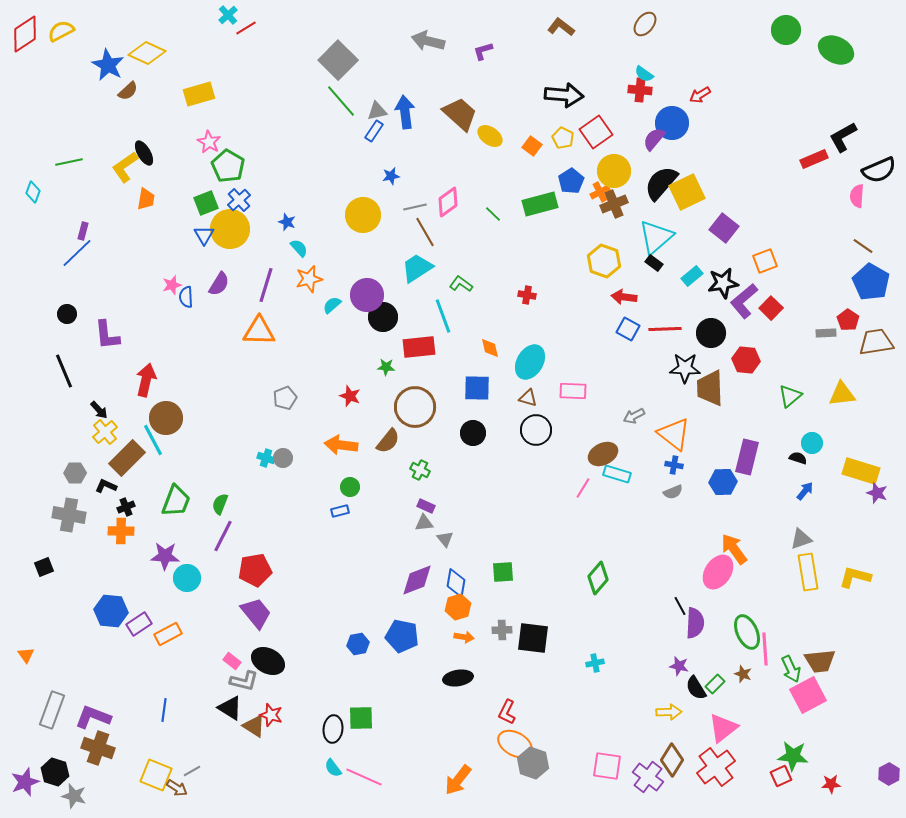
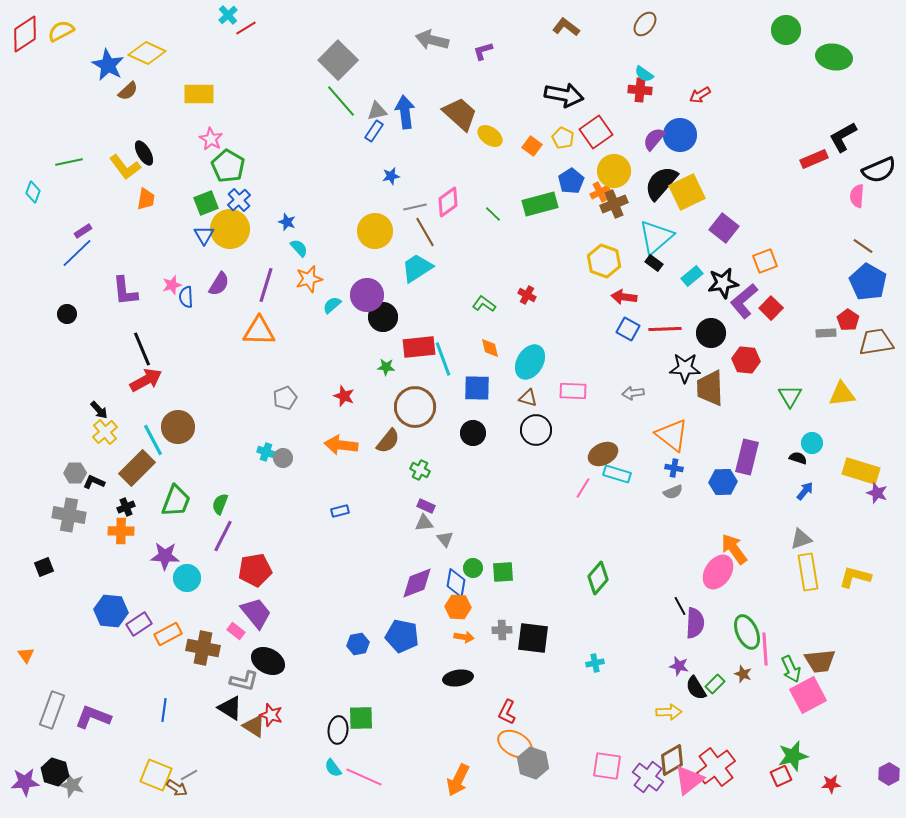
brown L-shape at (561, 27): moved 5 px right
gray arrow at (428, 41): moved 4 px right, 1 px up
green ellipse at (836, 50): moved 2 px left, 7 px down; rotated 16 degrees counterclockwise
yellow rectangle at (199, 94): rotated 16 degrees clockwise
black arrow at (564, 95): rotated 6 degrees clockwise
blue circle at (672, 123): moved 8 px right, 12 px down
pink star at (209, 142): moved 2 px right, 3 px up
yellow L-shape at (125, 167): rotated 92 degrees counterclockwise
yellow circle at (363, 215): moved 12 px right, 16 px down
purple rectangle at (83, 231): rotated 42 degrees clockwise
blue pentagon at (871, 282): moved 3 px left
green L-shape at (461, 284): moved 23 px right, 20 px down
red cross at (527, 295): rotated 18 degrees clockwise
cyan line at (443, 316): moved 43 px down
purple L-shape at (107, 335): moved 18 px right, 44 px up
black line at (64, 371): moved 78 px right, 22 px up
red arrow at (146, 380): rotated 48 degrees clockwise
red star at (350, 396): moved 6 px left
green triangle at (790, 396): rotated 20 degrees counterclockwise
gray arrow at (634, 416): moved 1 px left, 23 px up; rotated 20 degrees clockwise
brown circle at (166, 418): moved 12 px right, 9 px down
orange triangle at (674, 434): moved 2 px left, 1 px down
brown rectangle at (127, 458): moved 10 px right, 10 px down
cyan cross at (266, 458): moved 6 px up
blue cross at (674, 465): moved 3 px down
black L-shape at (106, 486): moved 12 px left, 4 px up
green circle at (350, 487): moved 123 px right, 81 px down
purple diamond at (417, 580): moved 3 px down
orange hexagon at (458, 607): rotated 20 degrees clockwise
pink rectangle at (232, 661): moved 4 px right, 30 px up
pink triangle at (723, 728): moved 34 px left, 52 px down
black ellipse at (333, 729): moved 5 px right, 1 px down
brown cross at (98, 748): moved 105 px right, 100 px up; rotated 8 degrees counterclockwise
green star at (793, 756): rotated 20 degrees counterclockwise
brown diamond at (672, 760): rotated 28 degrees clockwise
gray line at (192, 771): moved 3 px left, 4 px down
orange arrow at (458, 780): rotated 12 degrees counterclockwise
purple star at (25, 782): rotated 16 degrees clockwise
gray star at (74, 796): moved 2 px left, 11 px up
